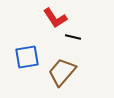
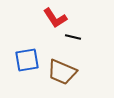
blue square: moved 3 px down
brown trapezoid: rotated 108 degrees counterclockwise
